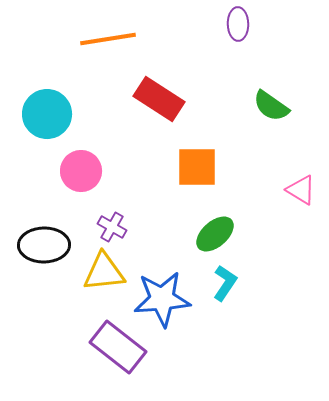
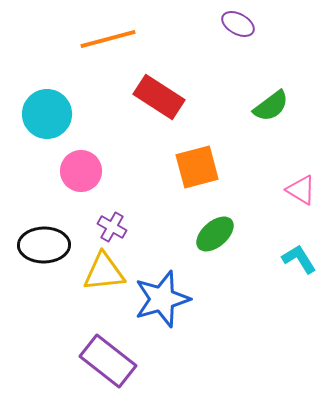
purple ellipse: rotated 60 degrees counterclockwise
orange line: rotated 6 degrees counterclockwise
red rectangle: moved 2 px up
green semicircle: rotated 72 degrees counterclockwise
orange square: rotated 15 degrees counterclockwise
cyan L-shape: moved 74 px right, 24 px up; rotated 66 degrees counterclockwise
blue star: rotated 12 degrees counterclockwise
purple rectangle: moved 10 px left, 14 px down
